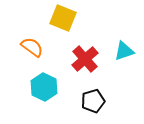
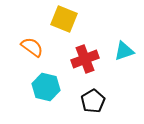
yellow square: moved 1 px right, 1 px down
red cross: rotated 20 degrees clockwise
cyan hexagon: moved 2 px right; rotated 12 degrees counterclockwise
black pentagon: rotated 15 degrees counterclockwise
